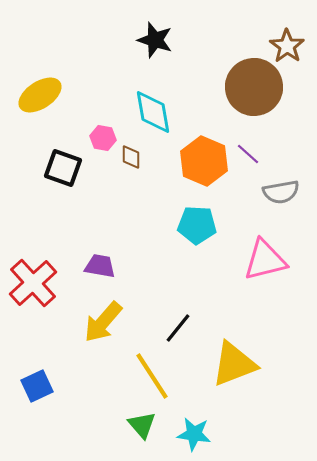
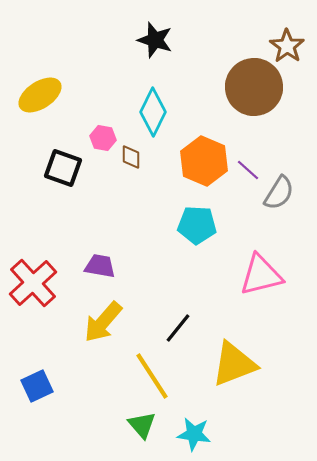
cyan diamond: rotated 36 degrees clockwise
purple line: moved 16 px down
gray semicircle: moved 2 px left, 1 px down; rotated 48 degrees counterclockwise
pink triangle: moved 4 px left, 15 px down
